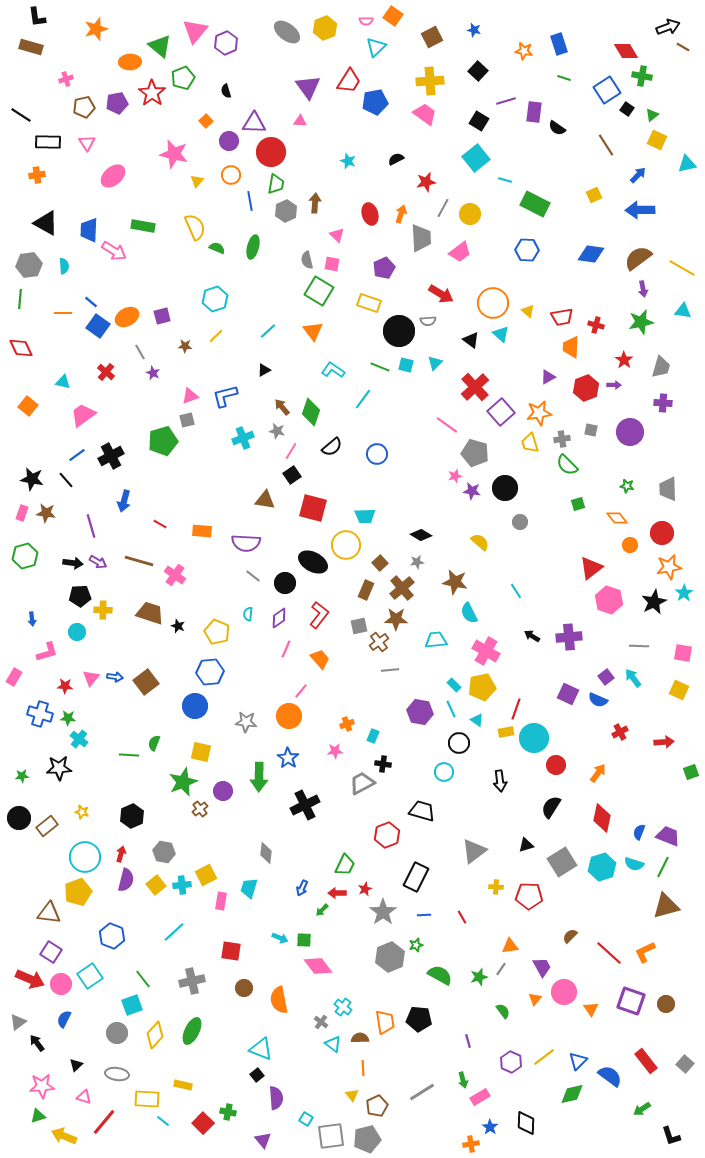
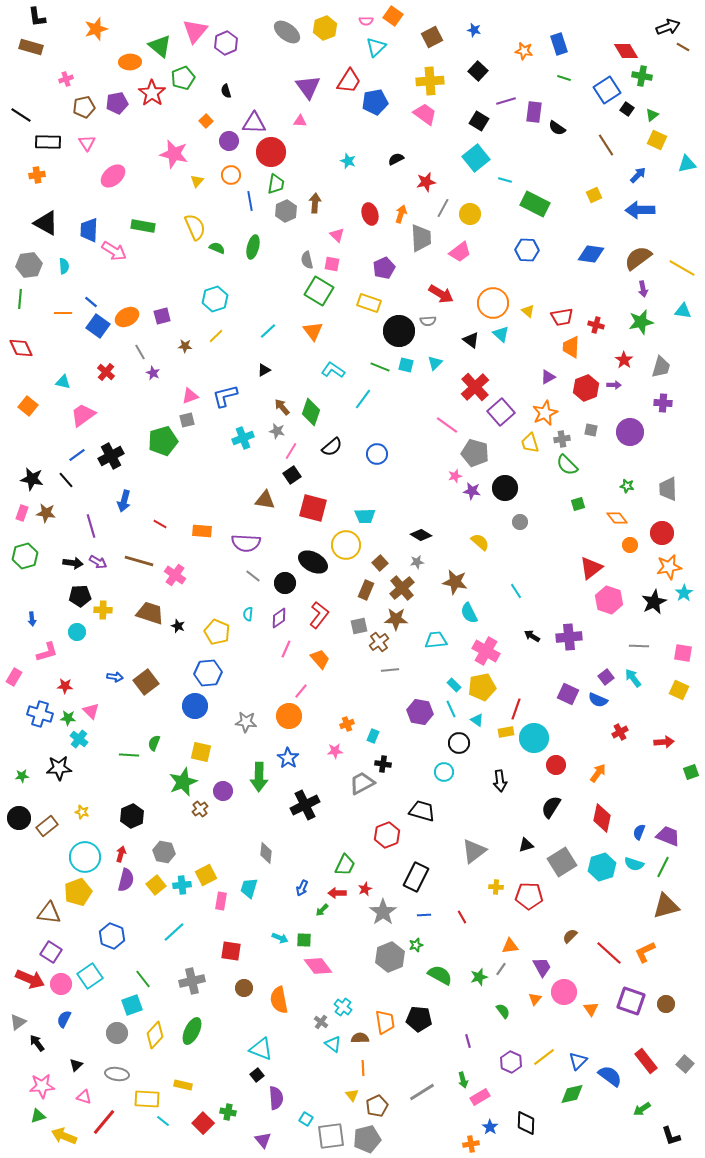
orange star at (539, 413): moved 6 px right; rotated 15 degrees counterclockwise
blue hexagon at (210, 672): moved 2 px left, 1 px down
pink triangle at (91, 678): moved 33 px down; rotated 24 degrees counterclockwise
